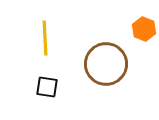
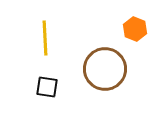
orange hexagon: moved 9 px left
brown circle: moved 1 px left, 5 px down
